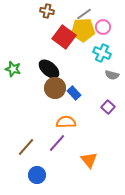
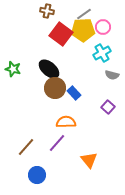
red square: moved 3 px left, 3 px up
cyan cross: rotated 36 degrees clockwise
